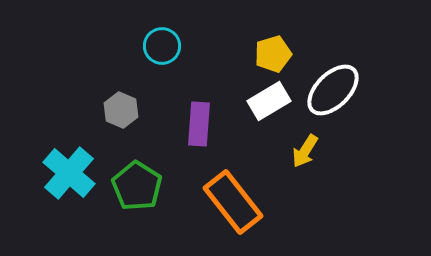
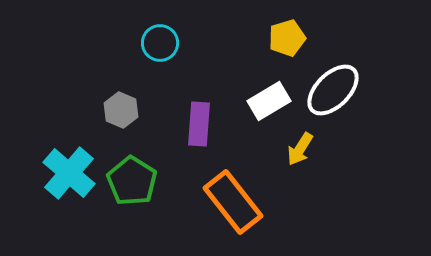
cyan circle: moved 2 px left, 3 px up
yellow pentagon: moved 14 px right, 16 px up
yellow arrow: moved 5 px left, 2 px up
green pentagon: moved 5 px left, 5 px up
